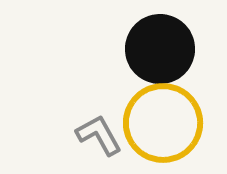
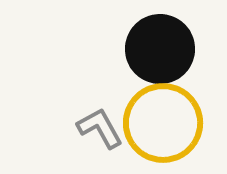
gray L-shape: moved 1 px right, 7 px up
